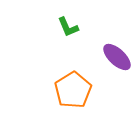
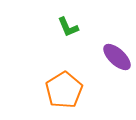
orange pentagon: moved 9 px left
